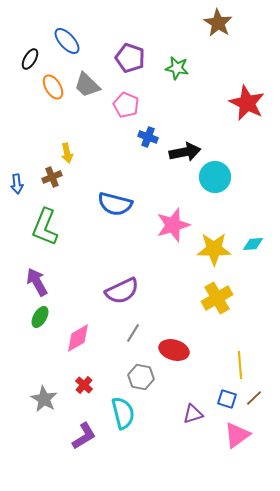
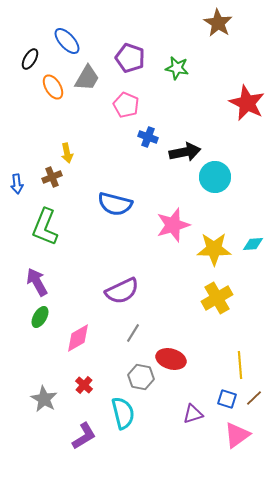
gray trapezoid: moved 7 px up; rotated 104 degrees counterclockwise
red ellipse: moved 3 px left, 9 px down
